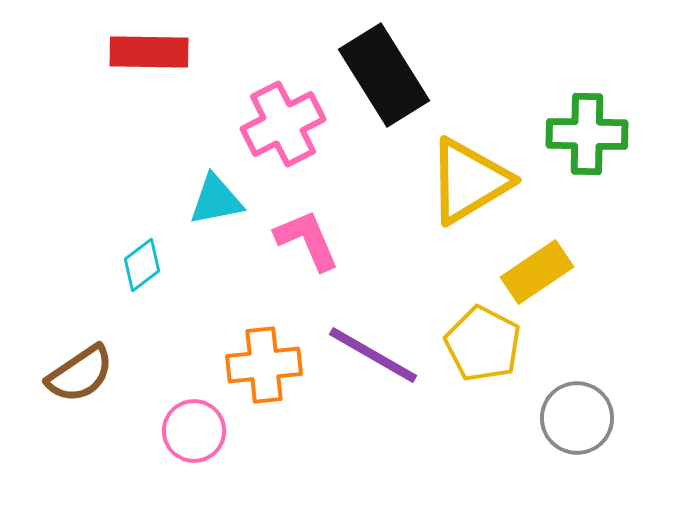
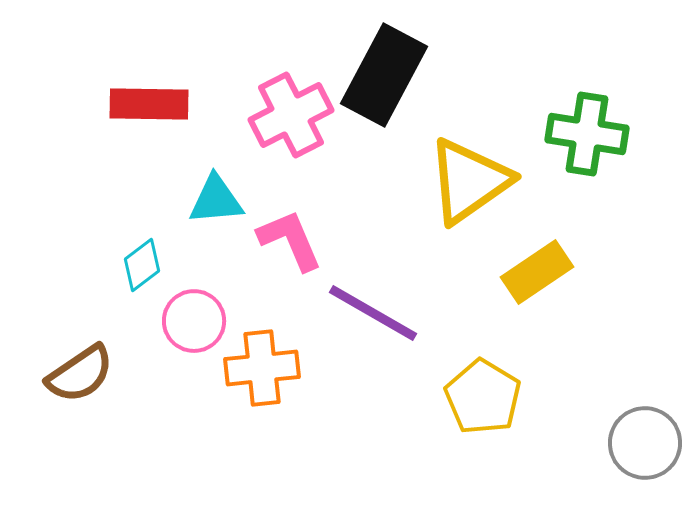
red rectangle: moved 52 px down
black rectangle: rotated 60 degrees clockwise
pink cross: moved 8 px right, 9 px up
green cross: rotated 8 degrees clockwise
yellow triangle: rotated 4 degrees counterclockwise
cyan triangle: rotated 6 degrees clockwise
pink L-shape: moved 17 px left
yellow pentagon: moved 53 px down; rotated 4 degrees clockwise
purple line: moved 42 px up
orange cross: moved 2 px left, 3 px down
gray circle: moved 68 px right, 25 px down
pink circle: moved 110 px up
